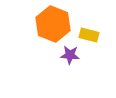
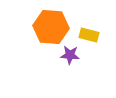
orange hexagon: moved 2 px left, 3 px down; rotated 16 degrees counterclockwise
